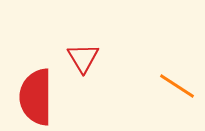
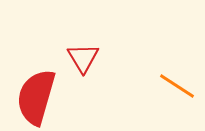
red semicircle: rotated 16 degrees clockwise
